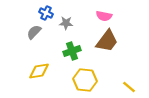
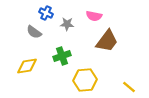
pink semicircle: moved 10 px left
gray star: moved 1 px right, 1 px down
gray semicircle: rotated 98 degrees counterclockwise
green cross: moved 10 px left, 5 px down
yellow diamond: moved 12 px left, 5 px up
yellow hexagon: rotated 10 degrees counterclockwise
